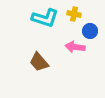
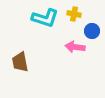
blue circle: moved 2 px right
brown trapezoid: moved 19 px left; rotated 30 degrees clockwise
